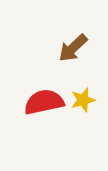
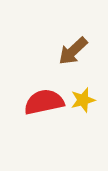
brown arrow: moved 3 px down
